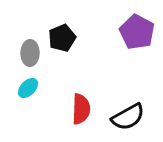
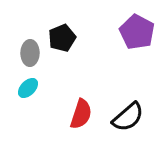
red semicircle: moved 5 px down; rotated 16 degrees clockwise
black semicircle: rotated 12 degrees counterclockwise
